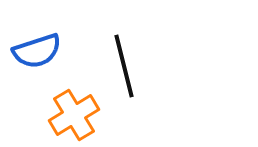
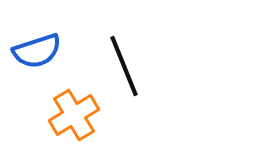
black line: rotated 8 degrees counterclockwise
